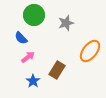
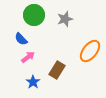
gray star: moved 1 px left, 4 px up
blue semicircle: moved 1 px down
blue star: moved 1 px down
